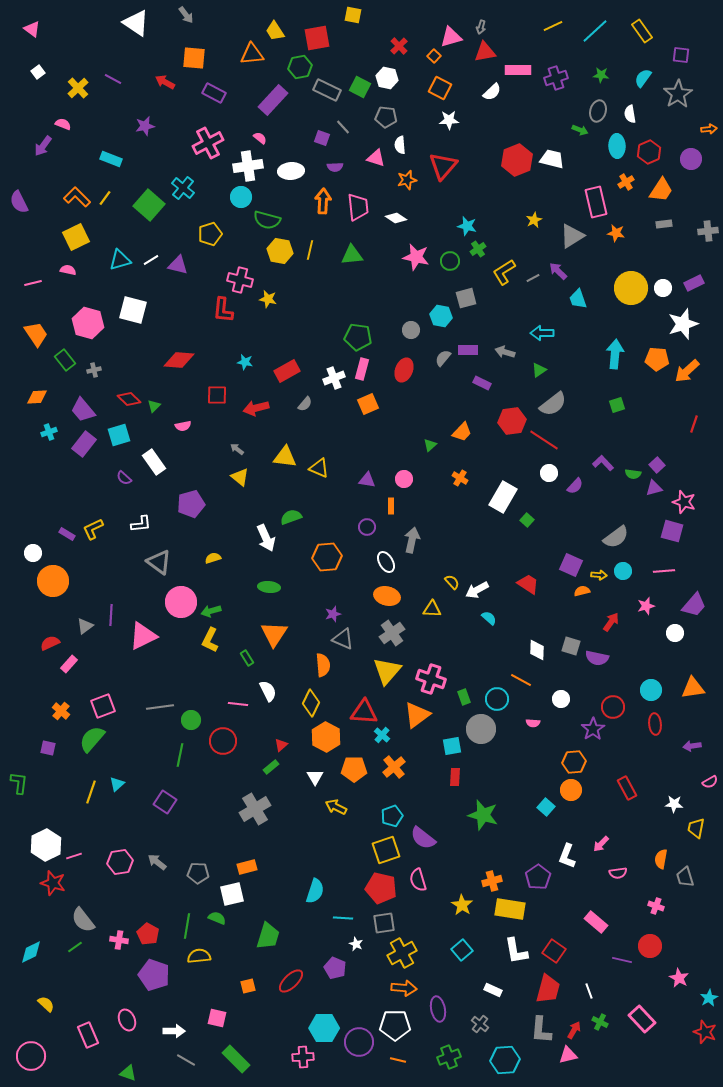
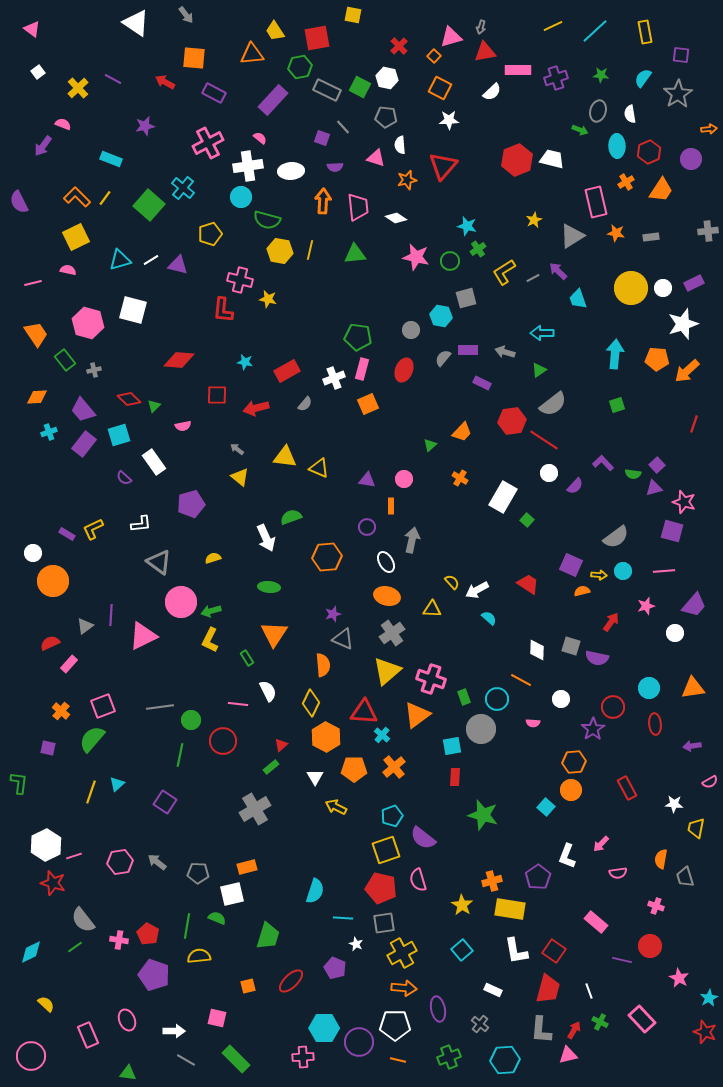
yellow rectangle at (642, 31): moved 3 px right, 1 px down; rotated 25 degrees clockwise
gray rectangle at (664, 224): moved 13 px left, 13 px down
green triangle at (352, 255): moved 3 px right, 1 px up
yellow triangle at (387, 671): rotated 8 degrees clockwise
cyan circle at (651, 690): moved 2 px left, 2 px up
green triangle at (128, 1073): rotated 12 degrees counterclockwise
